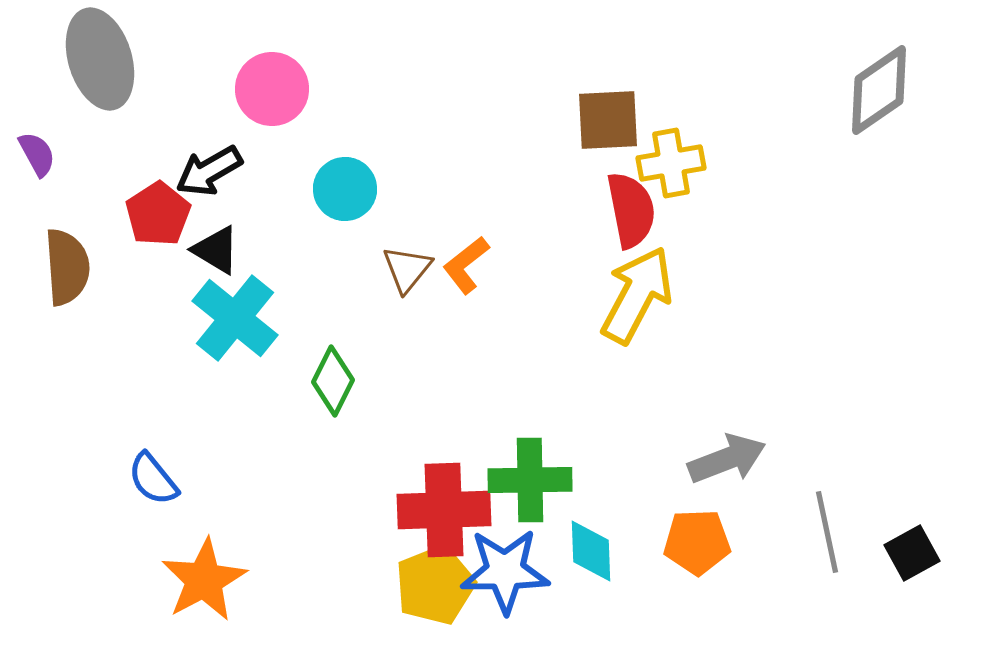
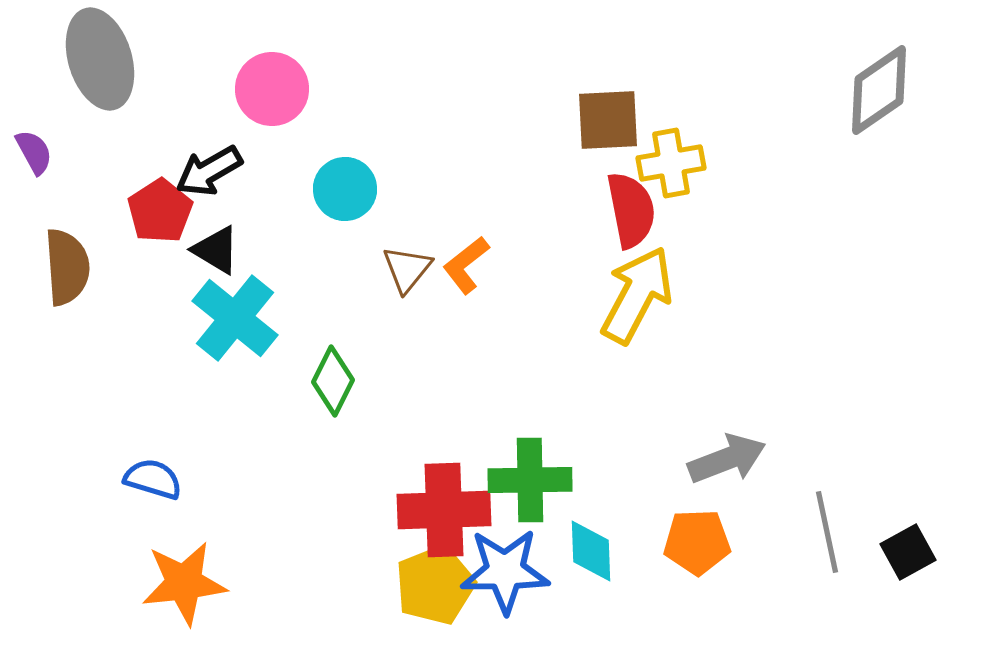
purple semicircle: moved 3 px left, 2 px up
red pentagon: moved 2 px right, 3 px up
blue semicircle: rotated 146 degrees clockwise
black square: moved 4 px left, 1 px up
orange star: moved 20 px left, 3 px down; rotated 22 degrees clockwise
